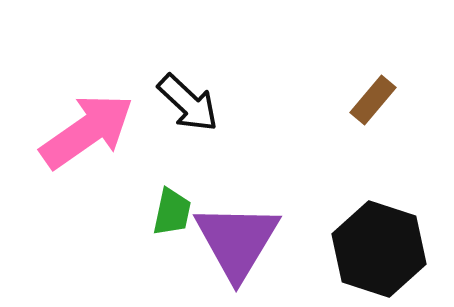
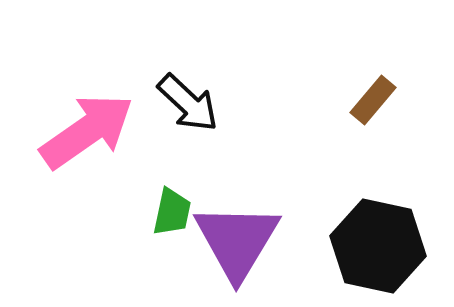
black hexagon: moved 1 px left, 3 px up; rotated 6 degrees counterclockwise
